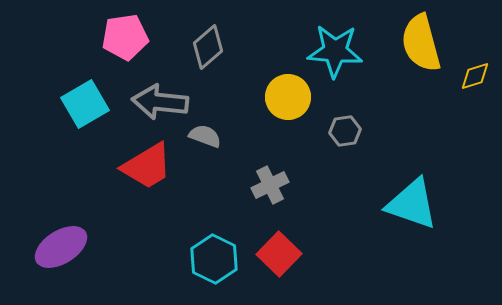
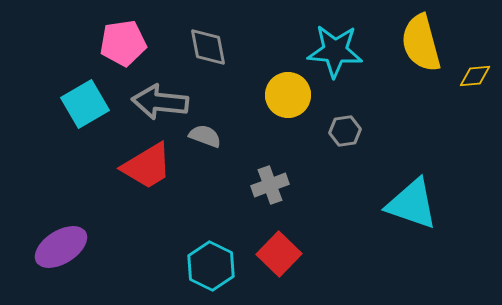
pink pentagon: moved 2 px left, 6 px down
gray diamond: rotated 60 degrees counterclockwise
yellow diamond: rotated 12 degrees clockwise
yellow circle: moved 2 px up
gray cross: rotated 6 degrees clockwise
cyan hexagon: moved 3 px left, 7 px down
